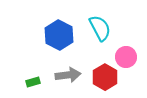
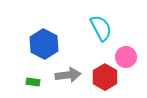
cyan semicircle: moved 1 px right
blue hexagon: moved 15 px left, 9 px down
green rectangle: rotated 24 degrees clockwise
